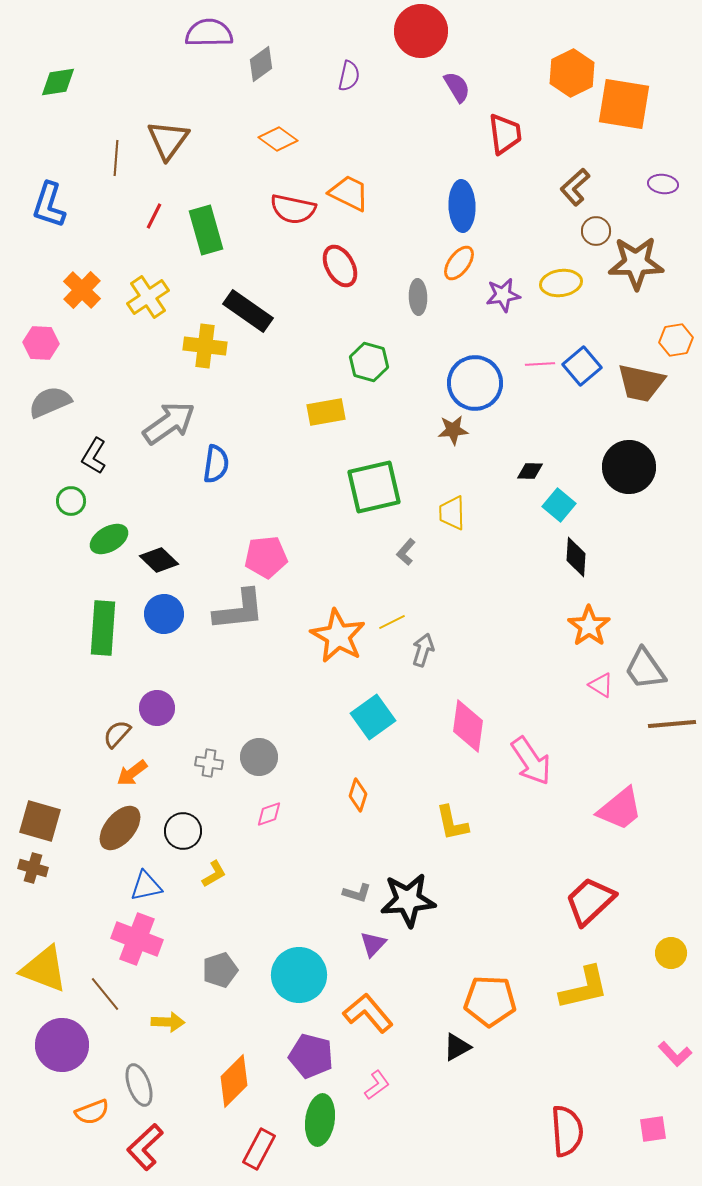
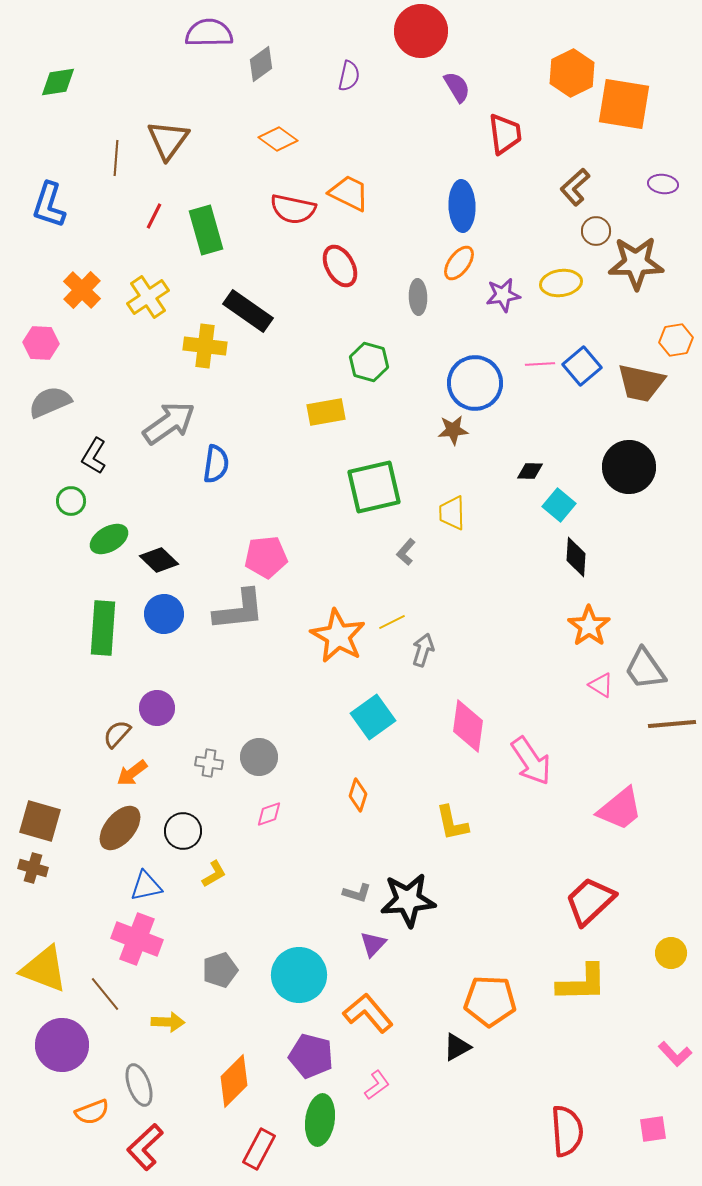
yellow L-shape at (584, 988): moved 2 px left, 5 px up; rotated 12 degrees clockwise
